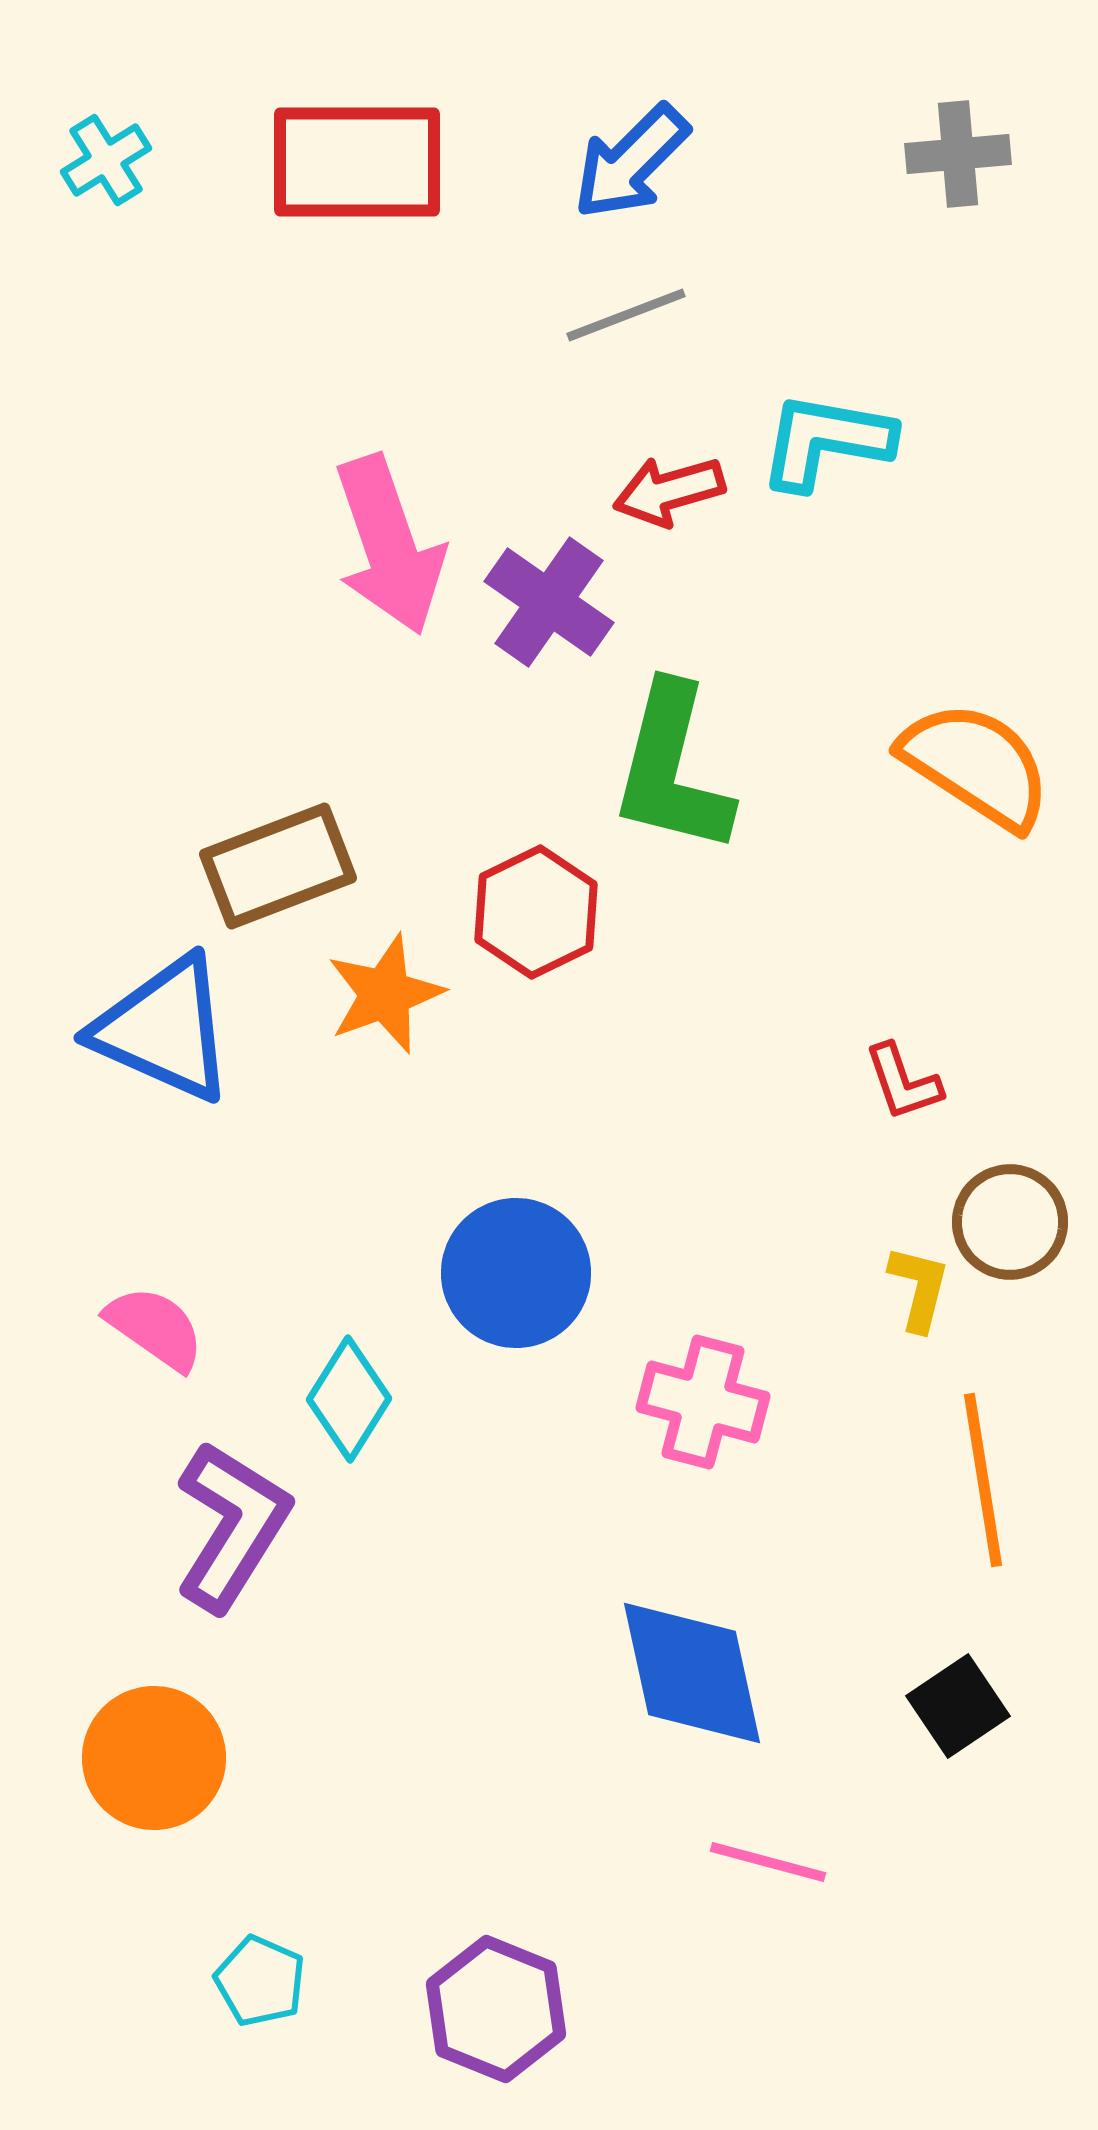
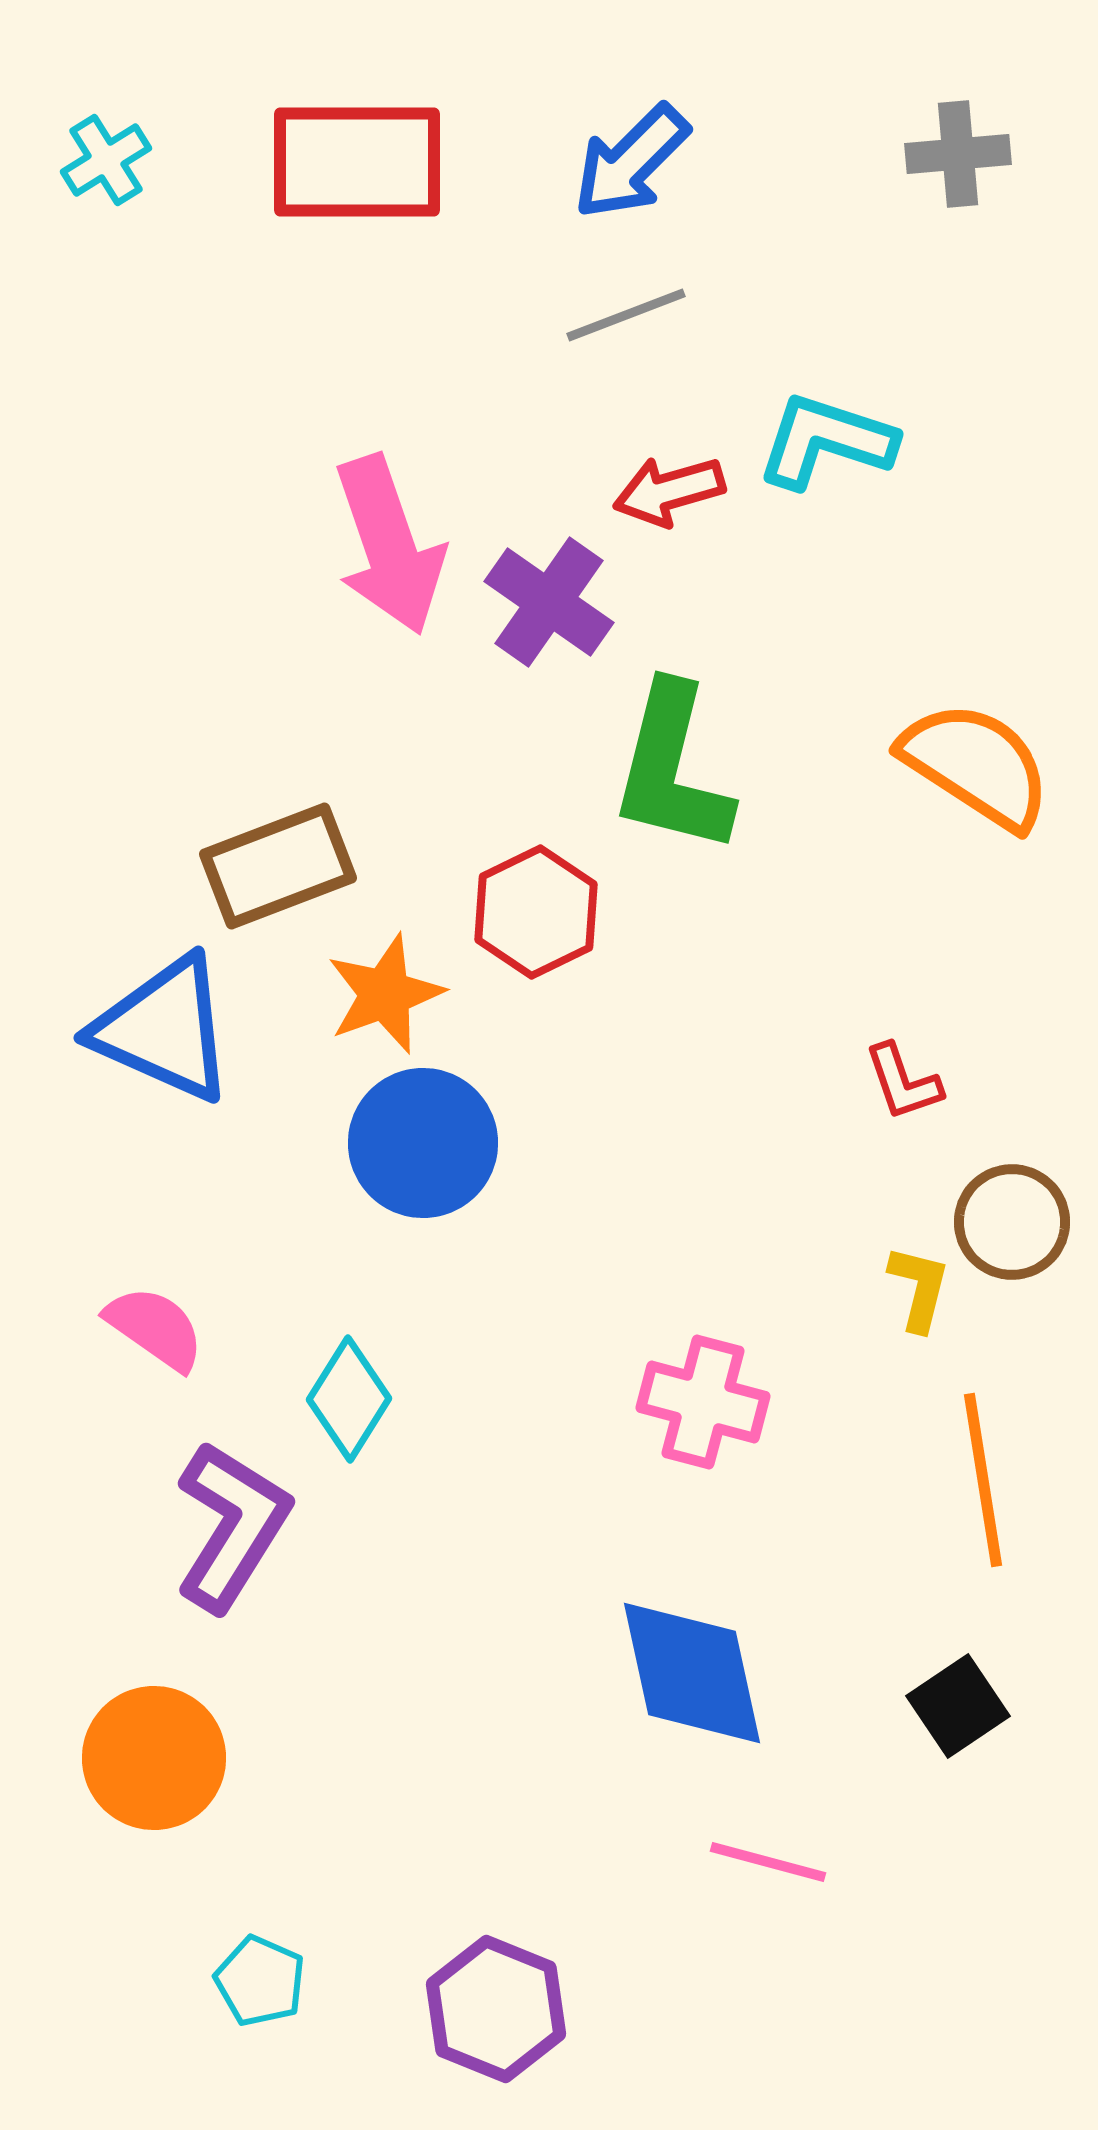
cyan L-shape: rotated 8 degrees clockwise
brown circle: moved 2 px right
blue circle: moved 93 px left, 130 px up
